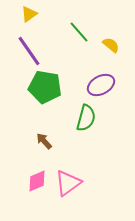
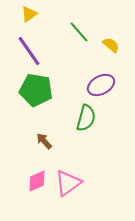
green pentagon: moved 9 px left, 3 px down
